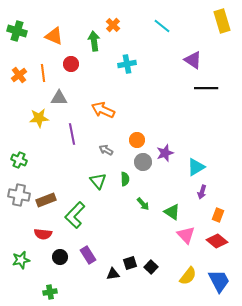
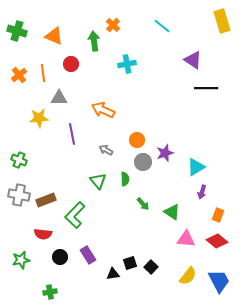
pink triangle at (186, 235): moved 4 px down; rotated 42 degrees counterclockwise
